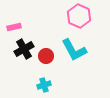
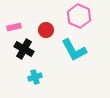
black cross: rotated 30 degrees counterclockwise
red circle: moved 26 px up
cyan cross: moved 9 px left, 8 px up
